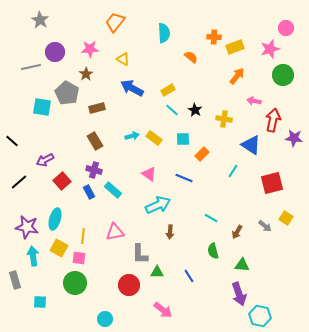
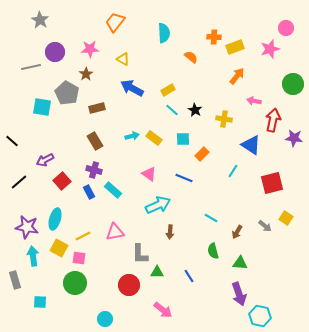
green circle at (283, 75): moved 10 px right, 9 px down
yellow line at (83, 236): rotated 56 degrees clockwise
green triangle at (242, 265): moved 2 px left, 2 px up
